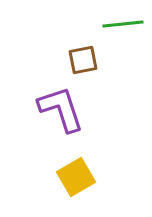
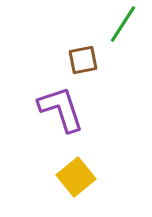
green line: rotated 51 degrees counterclockwise
yellow square: rotated 9 degrees counterclockwise
